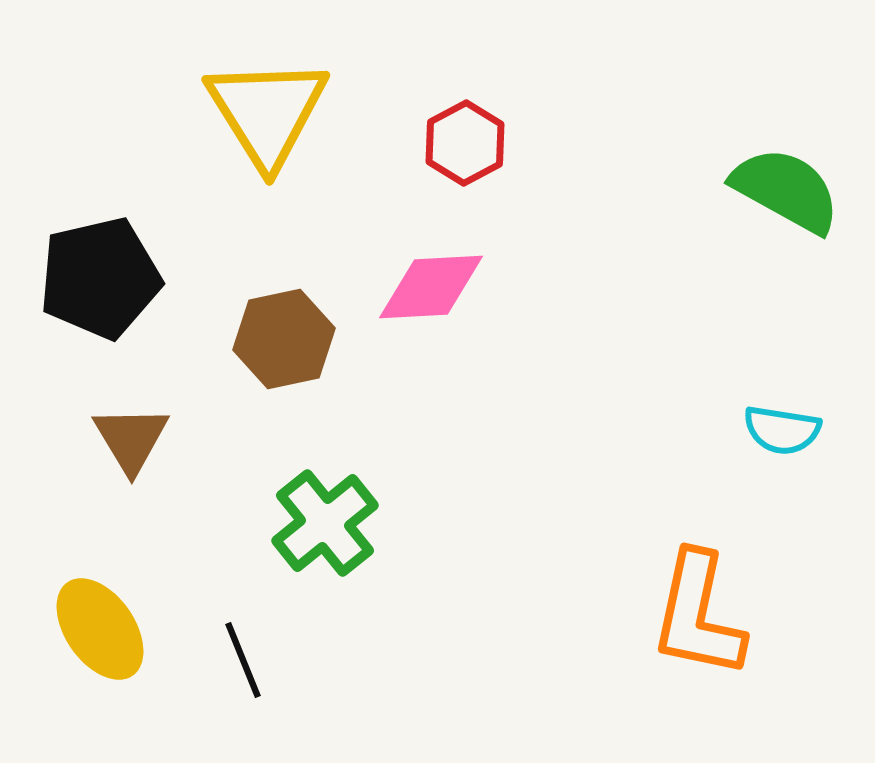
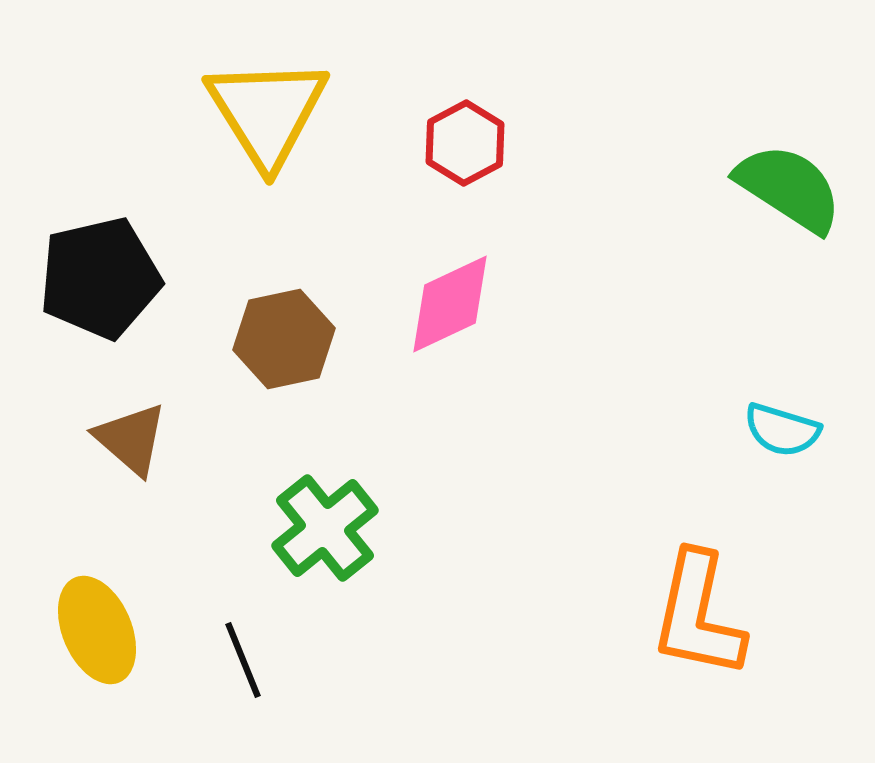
green semicircle: moved 3 px right, 2 px up; rotated 4 degrees clockwise
pink diamond: moved 19 px right, 17 px down; rotated 22 degrees counterclockwise
cyan semicircle: rotated 8 degrees clockwise
brown triangle: rotated 18 degrees counterclockwise
green cross: moved 5 px down
yellow ellipse: moved 3 px left, 1 px down; rotated 12 degrees clockwise
